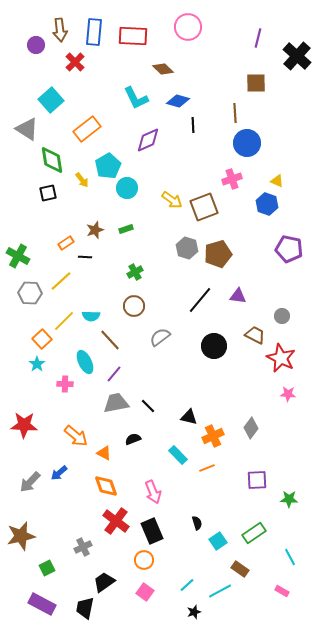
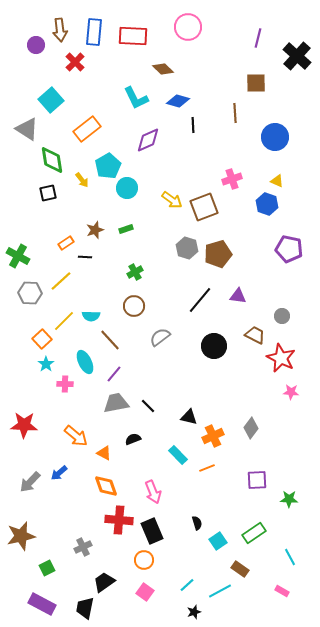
blue circle at (247, 143): moved 28 px right, 6 px up
cyan star at (37, 364): moved 9 px right
pink star at (288, 394): moved 3 px right, 2 px up
red cross at (116, 521): moved 3 px right, 1 px up; rotated 32 degrees counterclockwise
